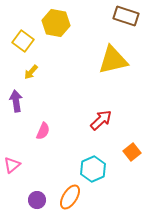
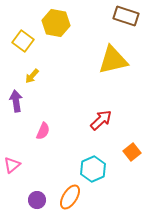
yellow arrow: moved 1 px right, 4 px down
